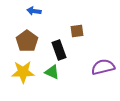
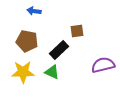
brown pentagon: rotated 25 degrees counterclockwise
black rectangle: rotated 66 degrees clockwise
purple semicircle: moved 2 px up
